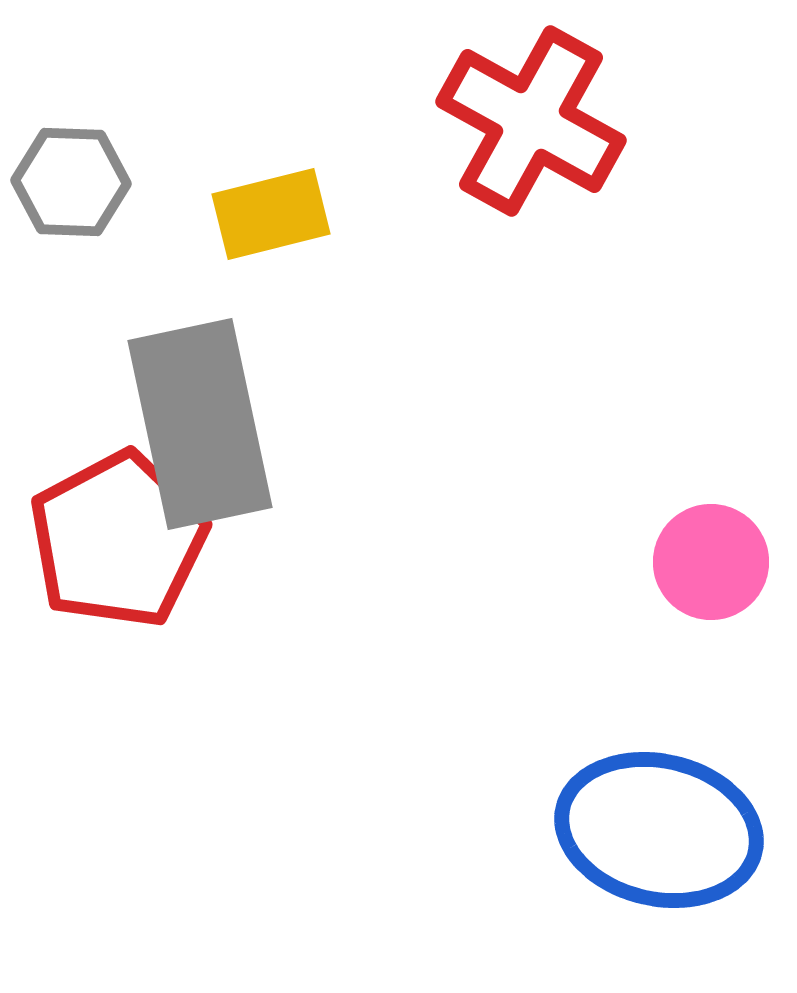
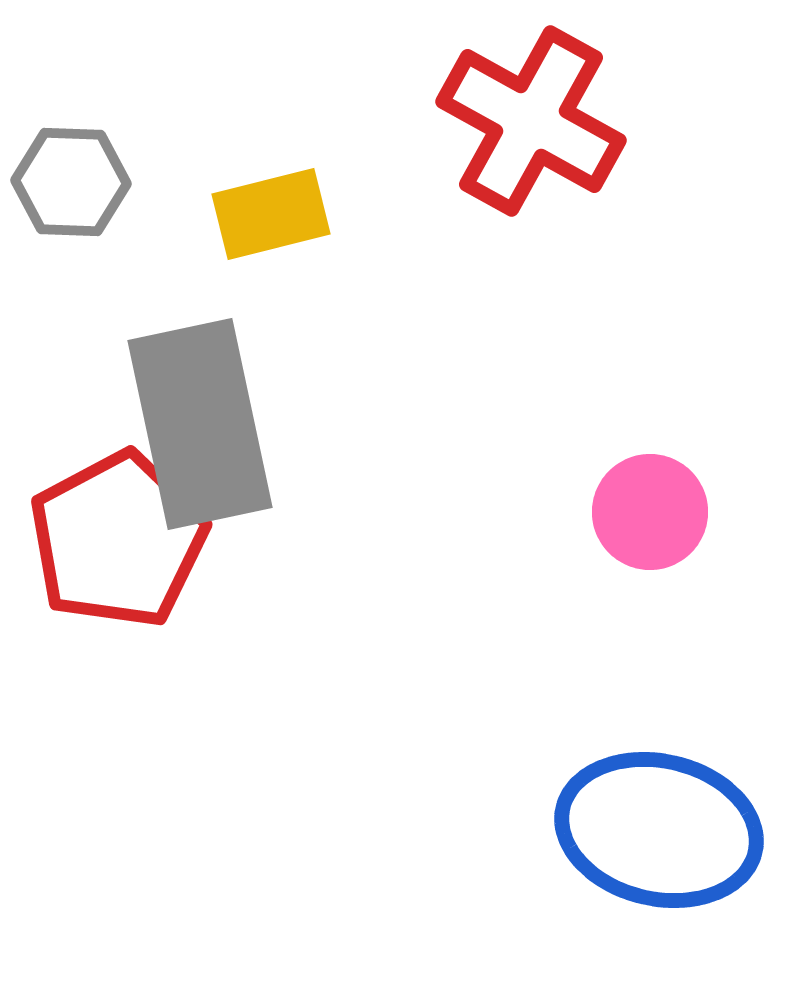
pink circle: moved 61 px left, 50 px up
